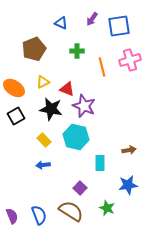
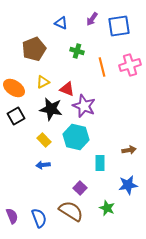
green cross: rotated 16 degrees clockwise
pink cross: moved 5 px down
blue semicircle: moved 3 px down
